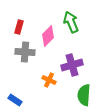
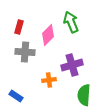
pink diamond: moved 1 px up
orange cross: rotated 32 degrees counterclockwise
blue rectangle: moved 1 px right, 4 px up
